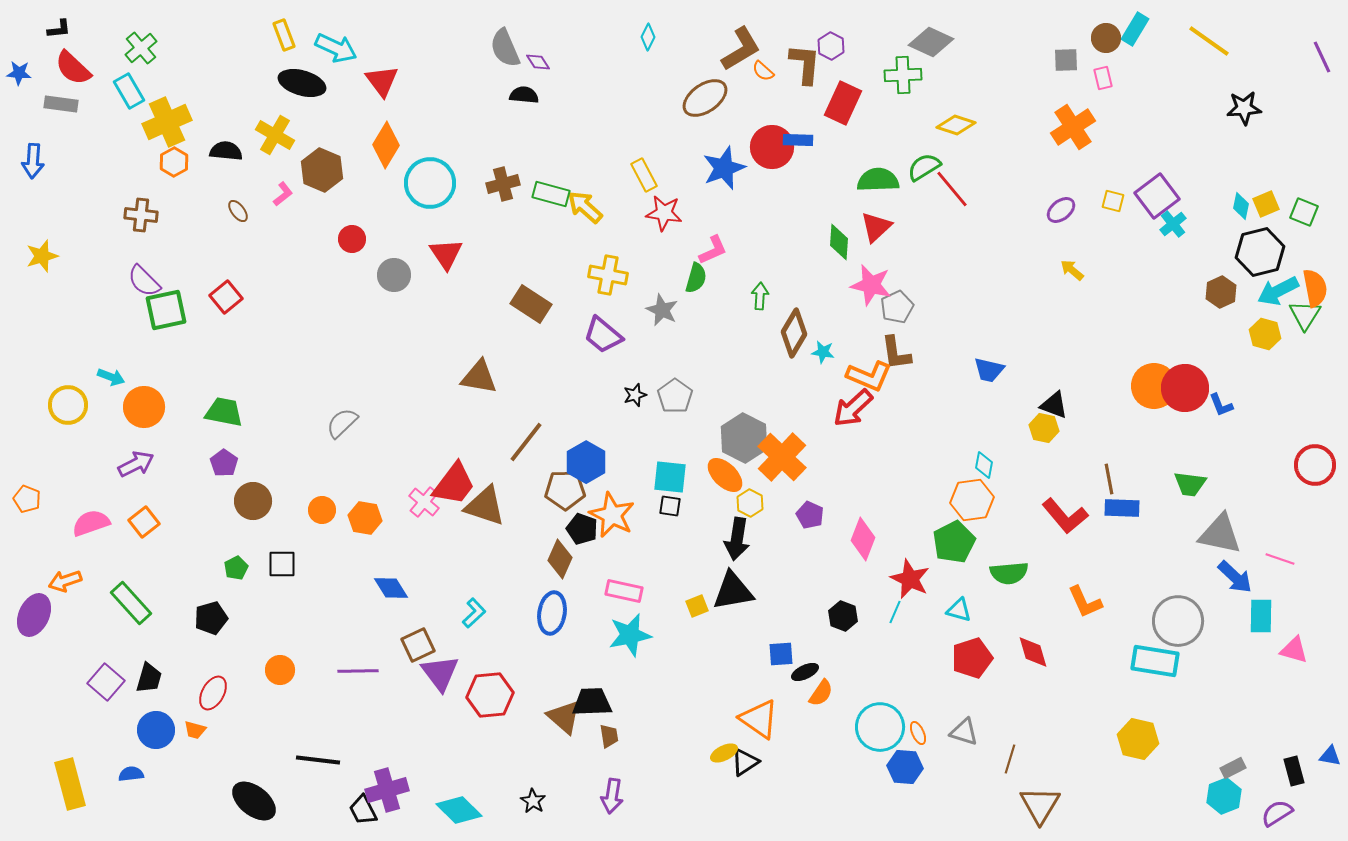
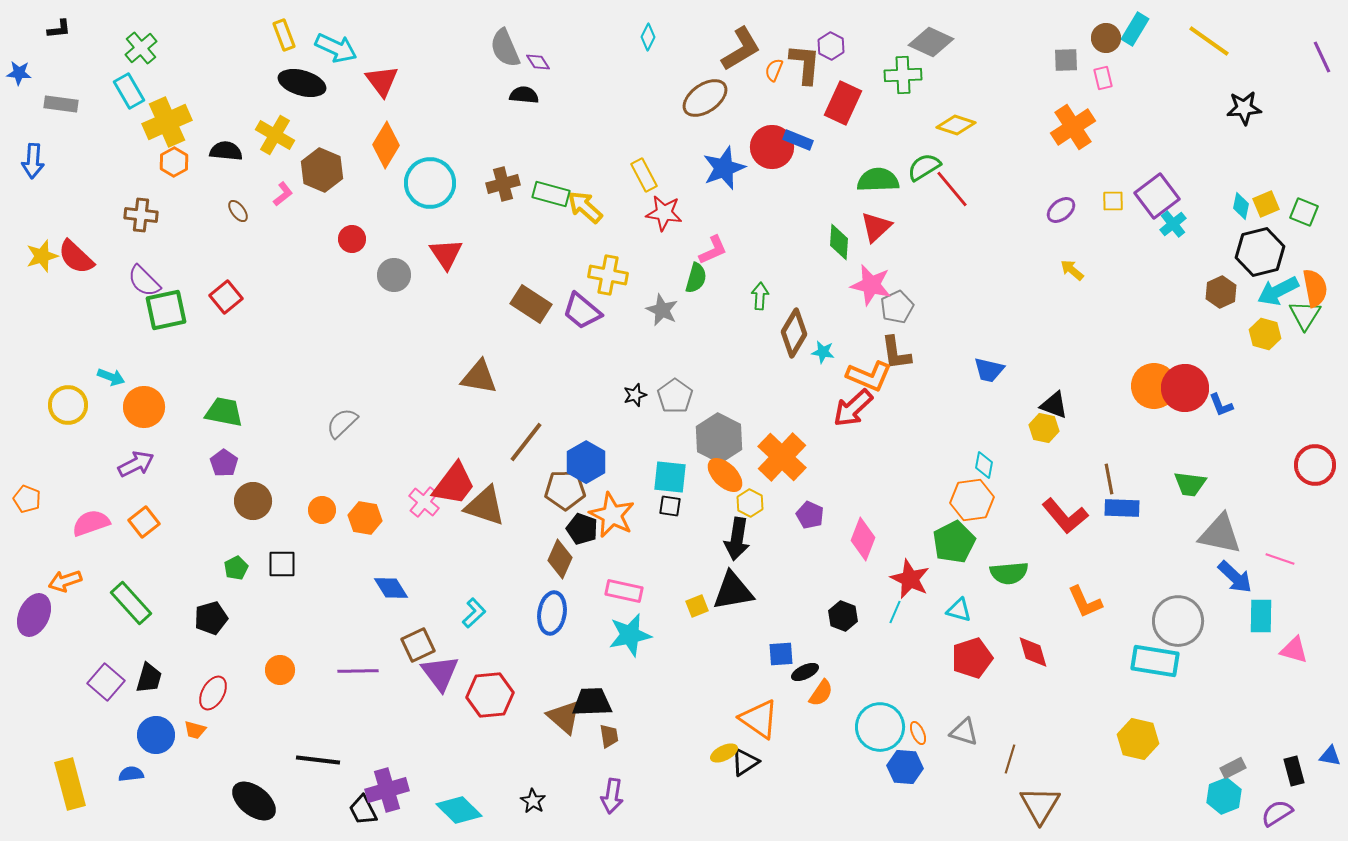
red semicircle at (73, 68): moved 3 px right, 189 px down
orange semicircle at (763, 71): moved 11 px right, 1 px up; rotated 70 degrees clockwise
blue rectangle at (798, 140): rotated 20 degrees clockwise
yellow square at (1113, 201): rotated 15 degrees counterclockwise
purple trapezoid at (603, 335): moved 21 px left, 24 px up
gray hexagon at (744, 438): moved 25 px left
blue circle at (156, 730): moved 5 px down
